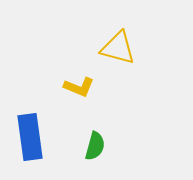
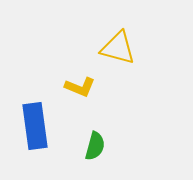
yellow L-shape: moved 1 px right
blue rectangle: moved 5 px right, 11 px up
